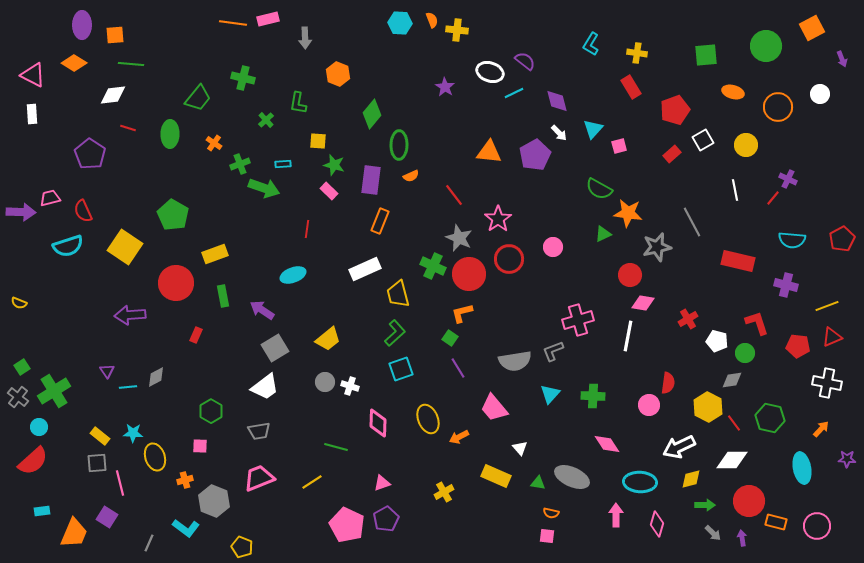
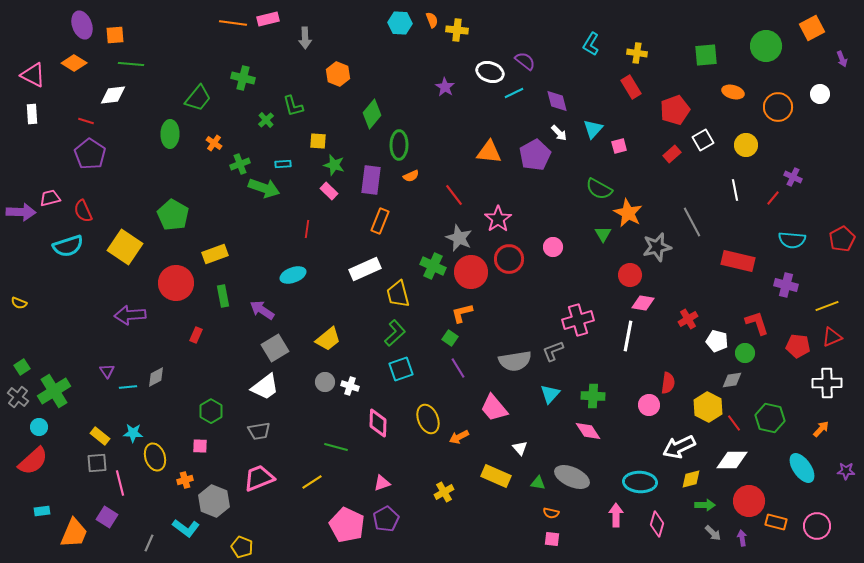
purple ellipse at (82, 25): rotated 20 degrees counterclockwise
green L-shape at (298, 103): moved 5 px left, 3 px down; rotated 25 degrees counterclockwise
red line at (128, 128): moved 42 px left, 7 px up
purple cross at (788, 179): moved 5 px right, 2 px up
orange star at (628, 213): rotated 20 degrees clockwise
green triangle at (603, 234): rotated 36 degrees counterclockwise
red circle at (469, 274): moved 2 px right, 2 px up
white cross at (827, 383): rotated 12 degrees counterclockwise
pink diamond at (607, 444): moved 19 px left, 13 px up
purple star at (847, 459): moved 1 px left, 12 px down
cyan ellipse at (802, 468): rotated 24 degrees counterclockwise
pink square at (547, 536): moved 5 px right, 3 px down
